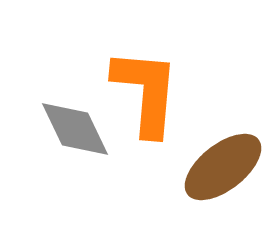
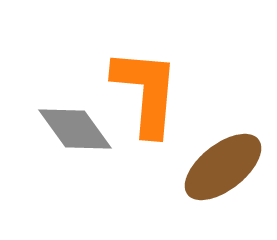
gray diamond: rotated 10 degrees counterclockwise
